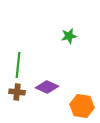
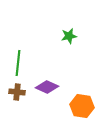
green line: moved 2 px up
